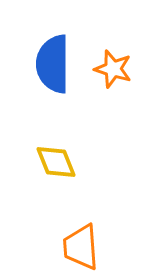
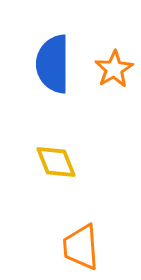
orange star: moved 1 px right; rotated 24 degrees clockwise
